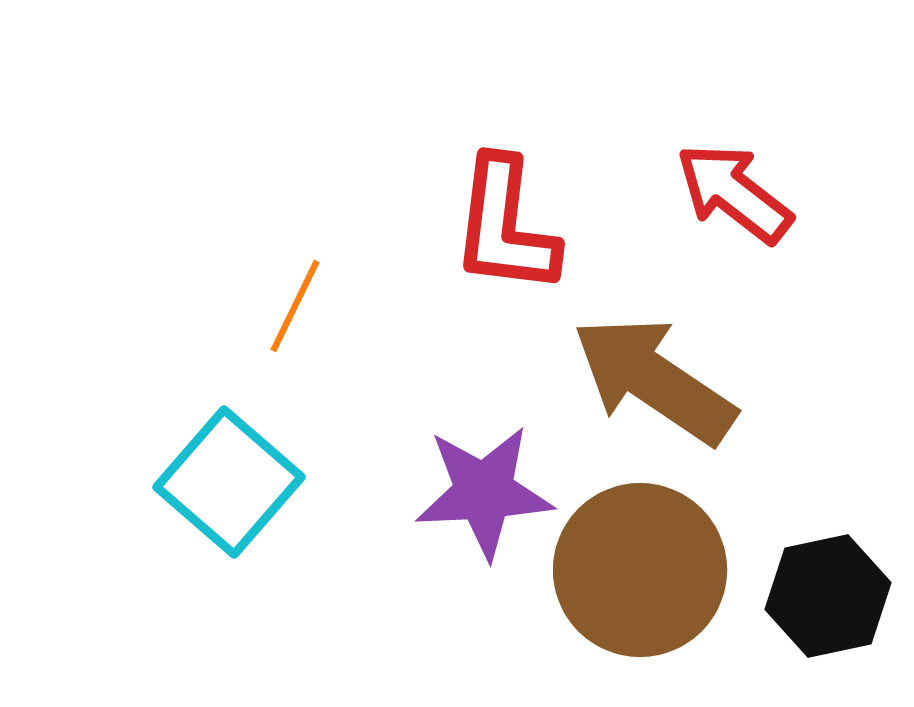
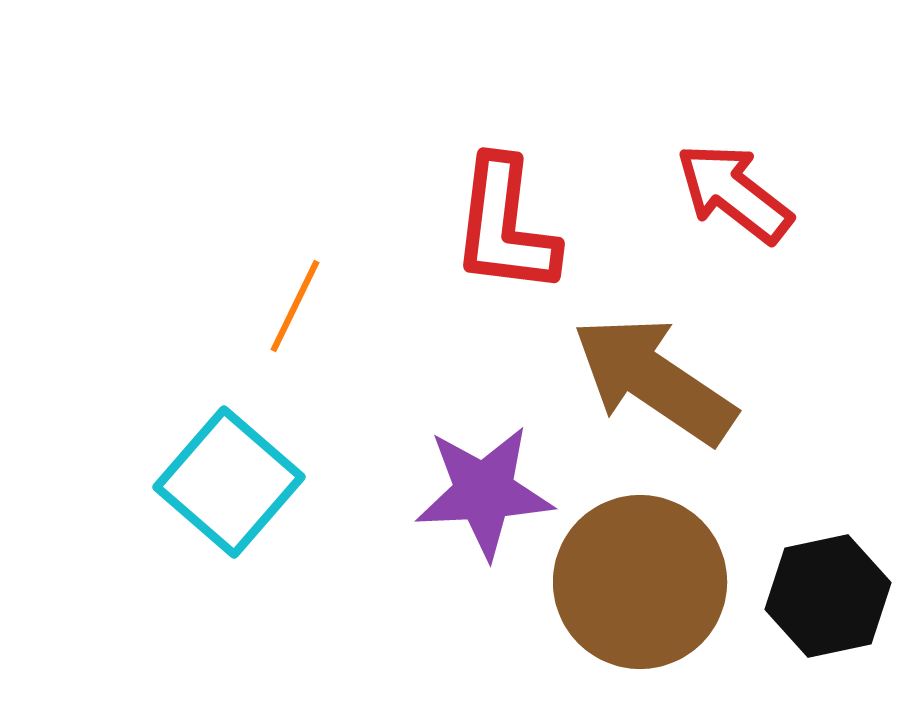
brown circle: moved 12 px down
